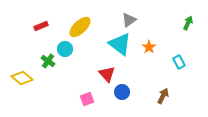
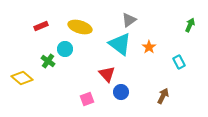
green arrow: moved 2 px right, 2 px down
yellow ellipse: rotated 60 degrees clockwise
blue circle: moved 1 px left
